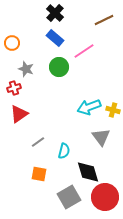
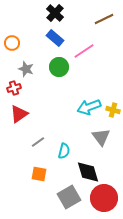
brown line: moved 1 px up
red circle: moved 1 px left, 1 px down
